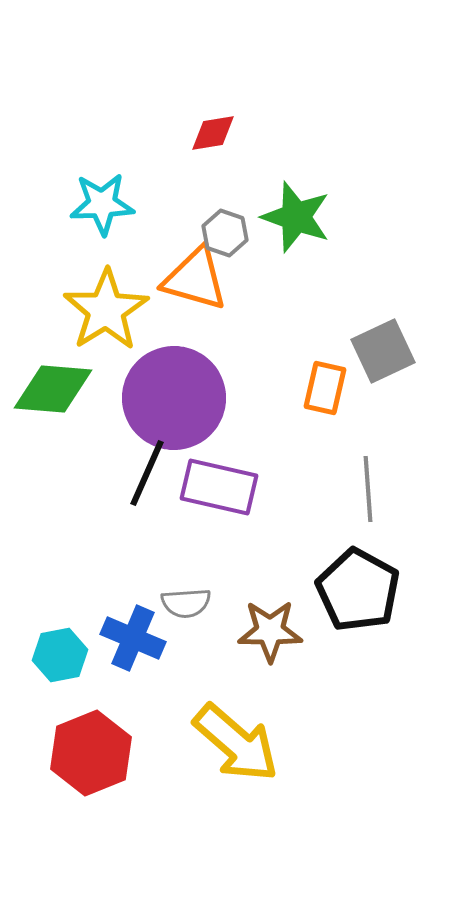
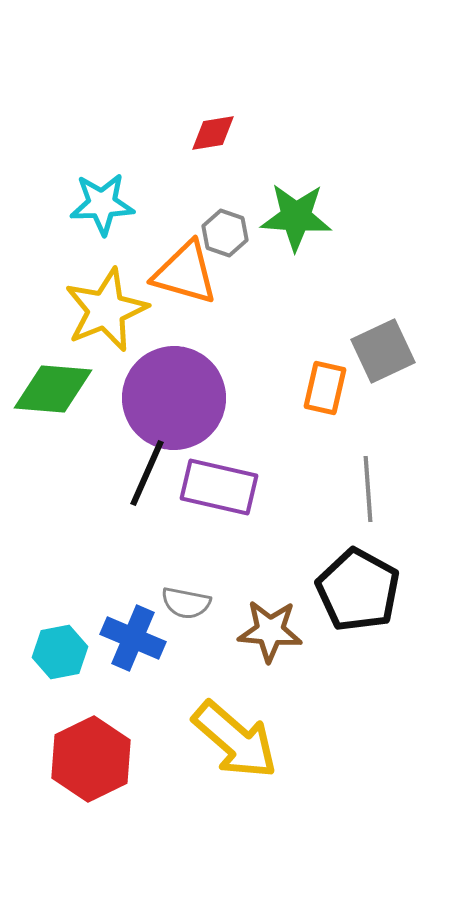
green star: rotated 16 degrees counterclockwise
orange triangle: moved 10 px left, 6 px up
yellow star: rotated 10 degrees clockwise
gray semicircle: rotated 15 degrees clockwise
brown star: rotated 4 degrees clockwise
cyan hexagon: moved 3 px up
yellow arrow: moved 1 px left, 3 px up
red hexagon: moved 6 px down; rotated 4 degrees counterclockwise
